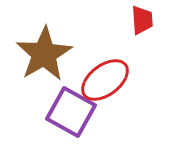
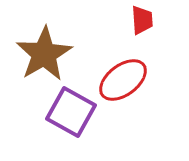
red ellipse: moved 18 px right
